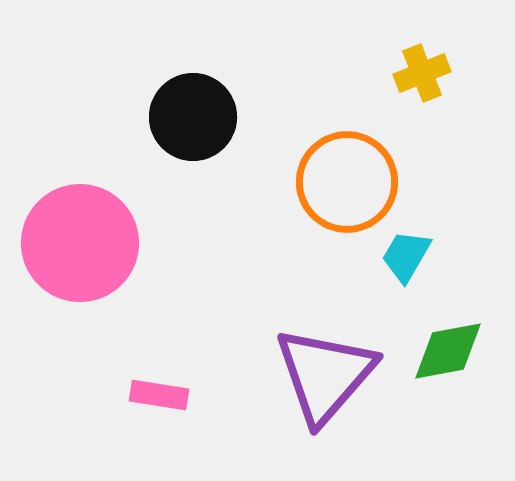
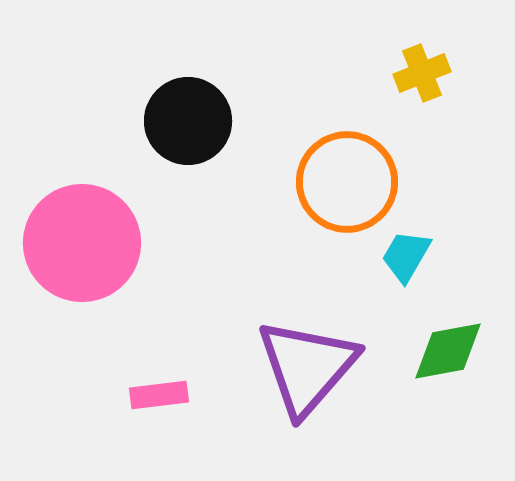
black circle: moved 5 px left, 4 px down
pink circle: moved 2 px right
purple triangle: moved 18 px left, 8 px up
pink rectangle: rotated 16 degrees counterclockwise
